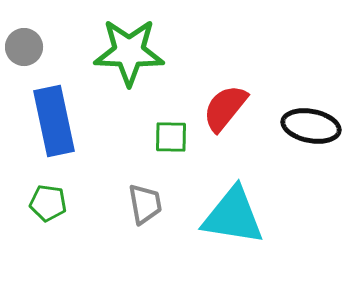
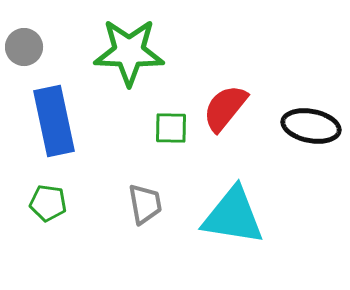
green square: moved 9 px up
